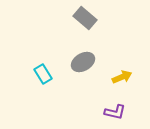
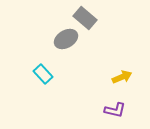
gray ellipse: moved 17 px left, 23 px up
cyan rectangle: rotated 12 degrees counterclockwise
purple L-shape: moved 2 px up
